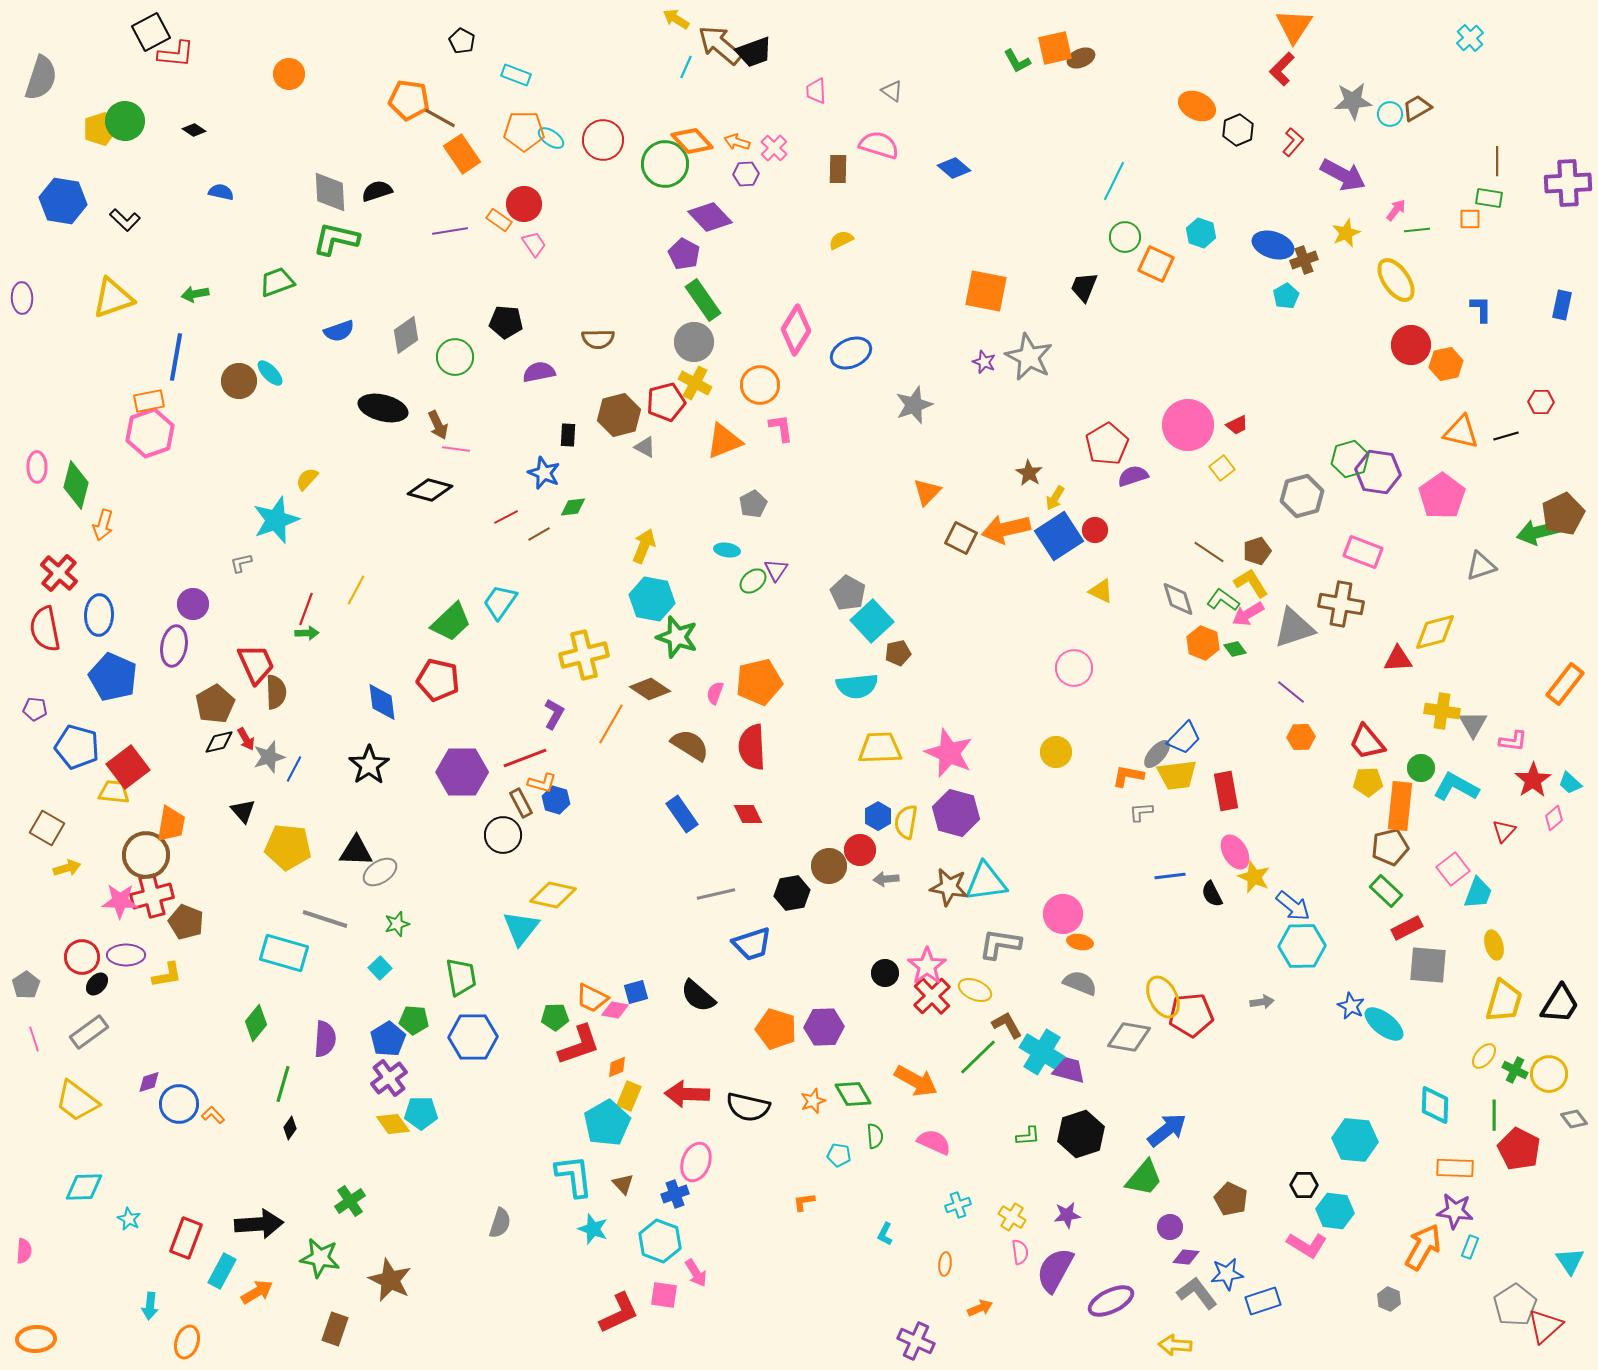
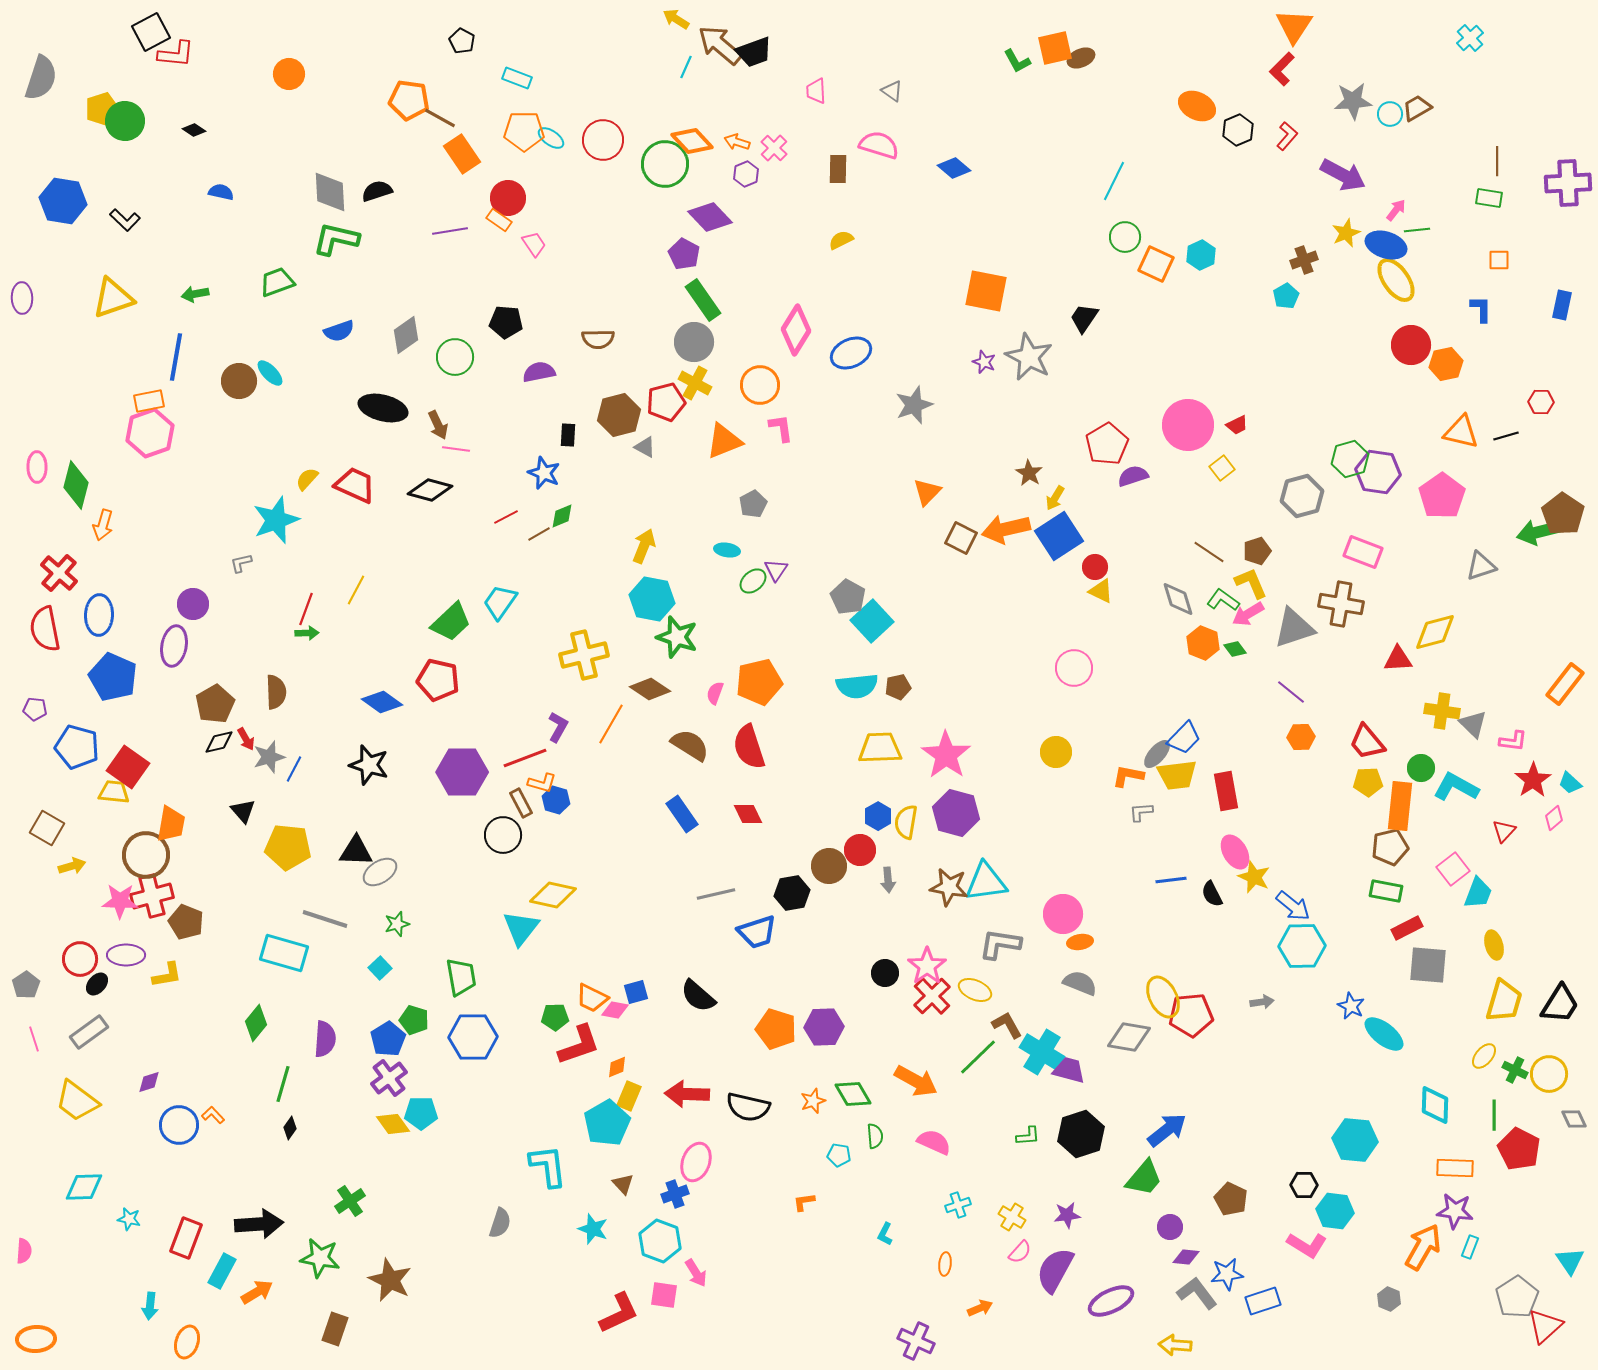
cyan rectangle at (516, 75): moved 1 px right, 3 px down
yellow pentagon at (100, 129): moved 2 px right, 20 px up
red L-shape at (1293, 142): moved 6 px left, 6 px up
purple hexagon at (746, 174): rotated 20 degrees counterclockwise
red circle at (524, 204): moved 16 px left, 6 px up
orange square at (1470, 219): moved 29 px right, 41 px down
cyan hexagon at (1201, 233): moved 22 px down; rotated 16 degrees clockwise
blue ellipse at (1273, 245): moved 113 px right
black trapezoid at (1084, 287): moved 31 px down; rotated 12 degrees clockwise
green diamond at (573, 507): moved 11 px left, 9 px down; rotated 16 degrees counterclockwise
brown pentagon at (1563, 514): rotated 12 degrees counterclockwise
red circle at (1095, 530): moved 37 px down
yellow L-shape at (1251, 583): rotated 9 degrees clockwise
gray pentagon at (848, 593): moved 4 px down
brown pentagon at (898, 653): moved 34 px down
red trapezoid at (256, 664): moved 99 px right, 179 px up; rotated 42 degrees counterclockwise
blue diamond at (382, 702): rotated 48 degrees counterclockwise
purple L-shape at (554, 714): moved 4 px right, 13 px down
gray triangle at (1473, 724): rotated 16 degrees counterclockwise
red semicircle at (752, 747): moved 3 px left; rotated 15 degrees counterclockwise
pink star at (949, 753): moved 3 px left, 2 px down; rotated 12 degrees clockwise
black star at (369, 765): rotated 21 degrees counterclockwise
red square at (128, 767): rotated 18 degrees counterclockwise
yellow arrow at (67, 868): moved 5 px right, 2 px up
blue line at (1170, 876): moved 1 px right, 4 px down
gray arrow at (886, 879): moved 2 px right, 1 px down; rotated 90 degrees counterclockwise
green rectangle at (1386, 891): rotated 32 degrees counterclockwise
orange ellipse at (1080, 942): rotated 20 degrees counterclockwise
blue trapezoid at (752, 944): moved 5 px right, 12 px up
red circle at (82, 957): moved 2 px left, 2 px down
green pentagon at (414, 1020): rotated 12 degrees clockwise
cyan ellipse at (1384, 1024): moved 10 px down
blue circle at (179, 1104): moved 21 px down
gray diamond at (1574, 1119): rotated 12 degrees clockwise
cyan L-shape at (574, 1176): moved 26 px left, 10 px up
cyan star at (129, 1219): rotated 15 degrees counterclockwise
pink semicircle at (1020, 1252): rotated 50 degrees clockwise
gray pentagon at (1515, 1305): moved 2 px right, 8 px up
